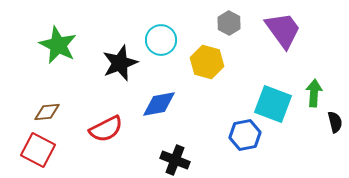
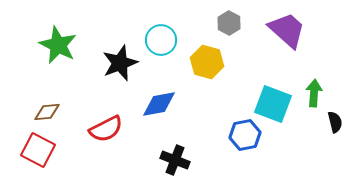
purple trapezoid: moved 4 px right; rotated 12 degrees counterclockwise
